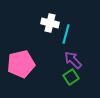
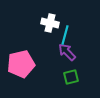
cyan line: moved 1 px left, 1 px down
purple arrow: moved 6 px left, 8 px up
green square: rotated 21 degrees clockwise
